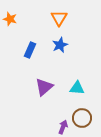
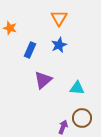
orange star: moved 9 px down
blue star: moved 1 px left
purple triangle: moved 1 px left, 7 px up
